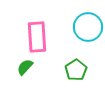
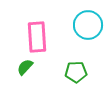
cyan circle: moved 2 px up
green pentagon: moved 2 px down; rotated 30 degrees clockwise
